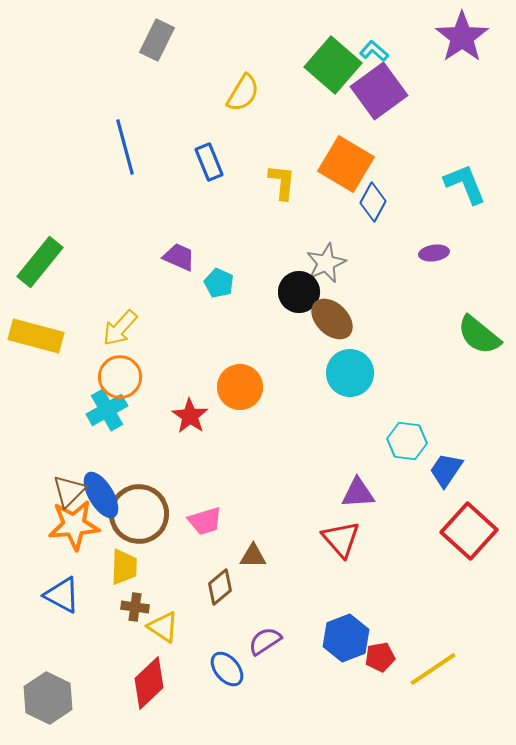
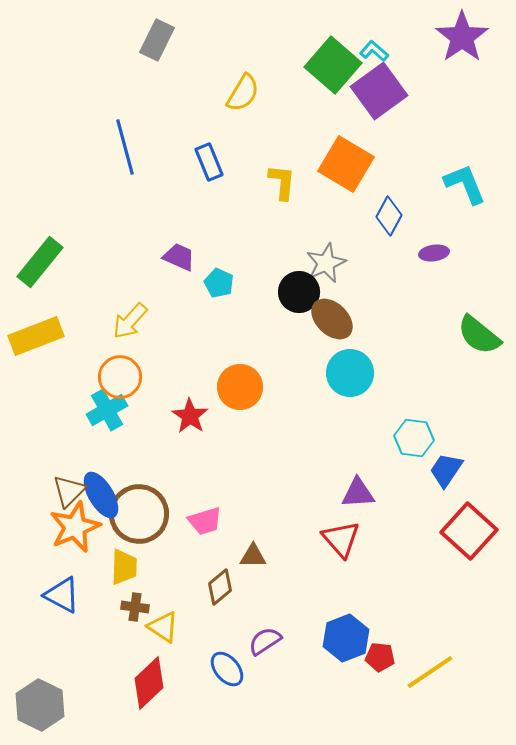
blue diamond at (373, 202): moved 16 px right, 14 px down
yellow arrow at (120, 328): moved 10 px right, 7 px up
yellow rectangle at (36, 336): rotated 36 degrees counterclockwise
cyan hexagon at (407, 441): moved 7 px right, 3 px up
orange star at (74, 525): moved 1 px right, 2 px down; rotated 18 degrees counterclockwise
red pentagon at (380, 657): rotated 16 degrees clockwise
yellow line at (433, 669): moved 3 px left, 3 px down
gray hexagon at (48, 698): moved 8 px left, 7 px down
